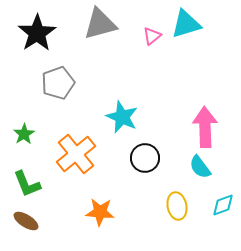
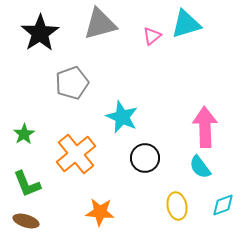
black star: moved 3 px right
gray pentagon: moved 14 px right
brown ellipse: rotated 15 degrees counterclockwise
